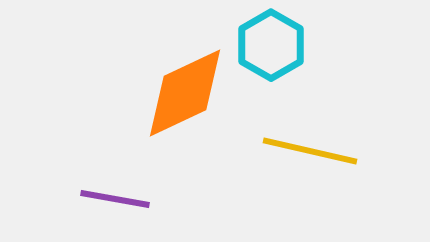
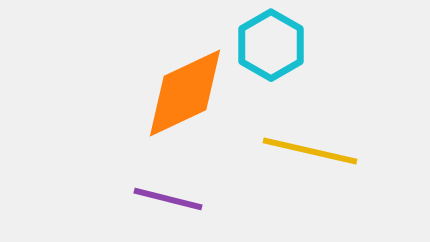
purple line: moved 53 px right; rotated 4 degrees clockwise
